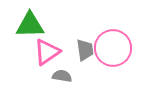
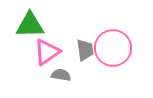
gray semicircle: moved 1 px left, 1 px up
